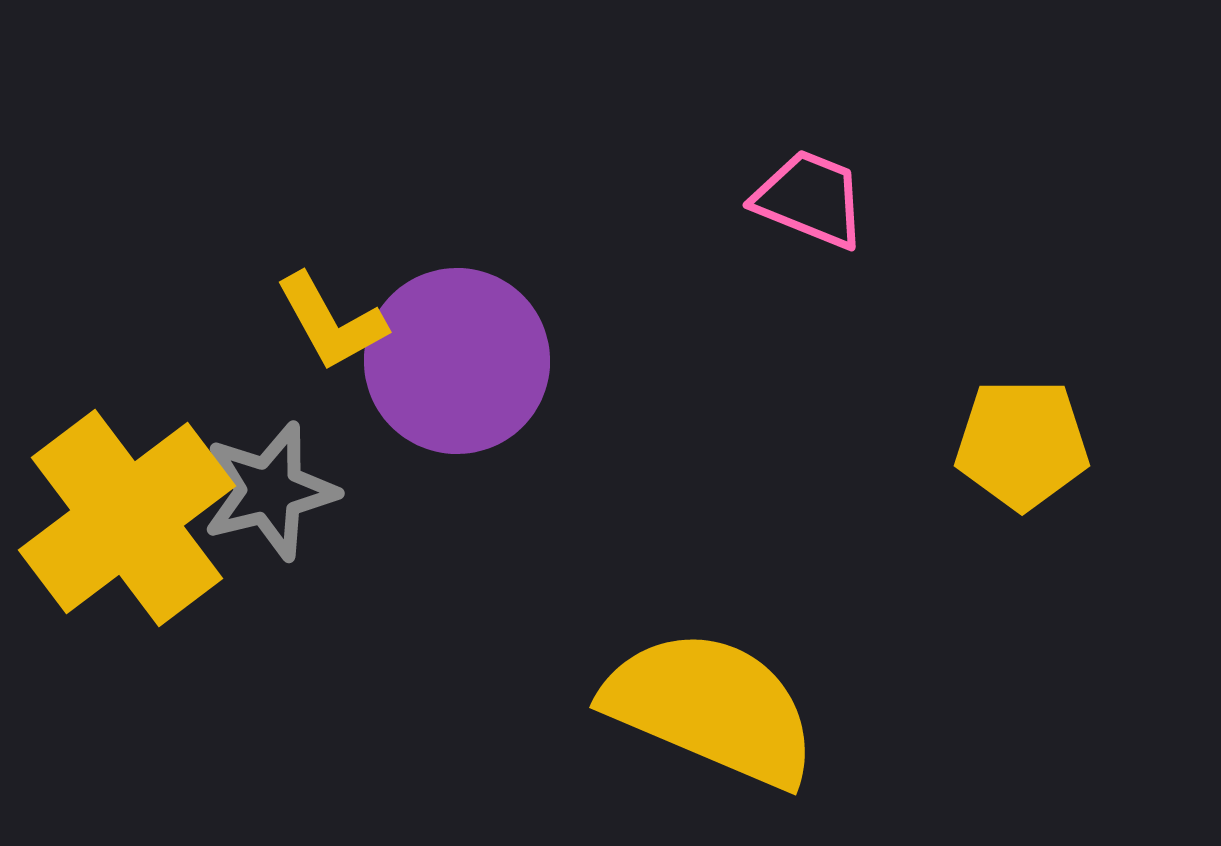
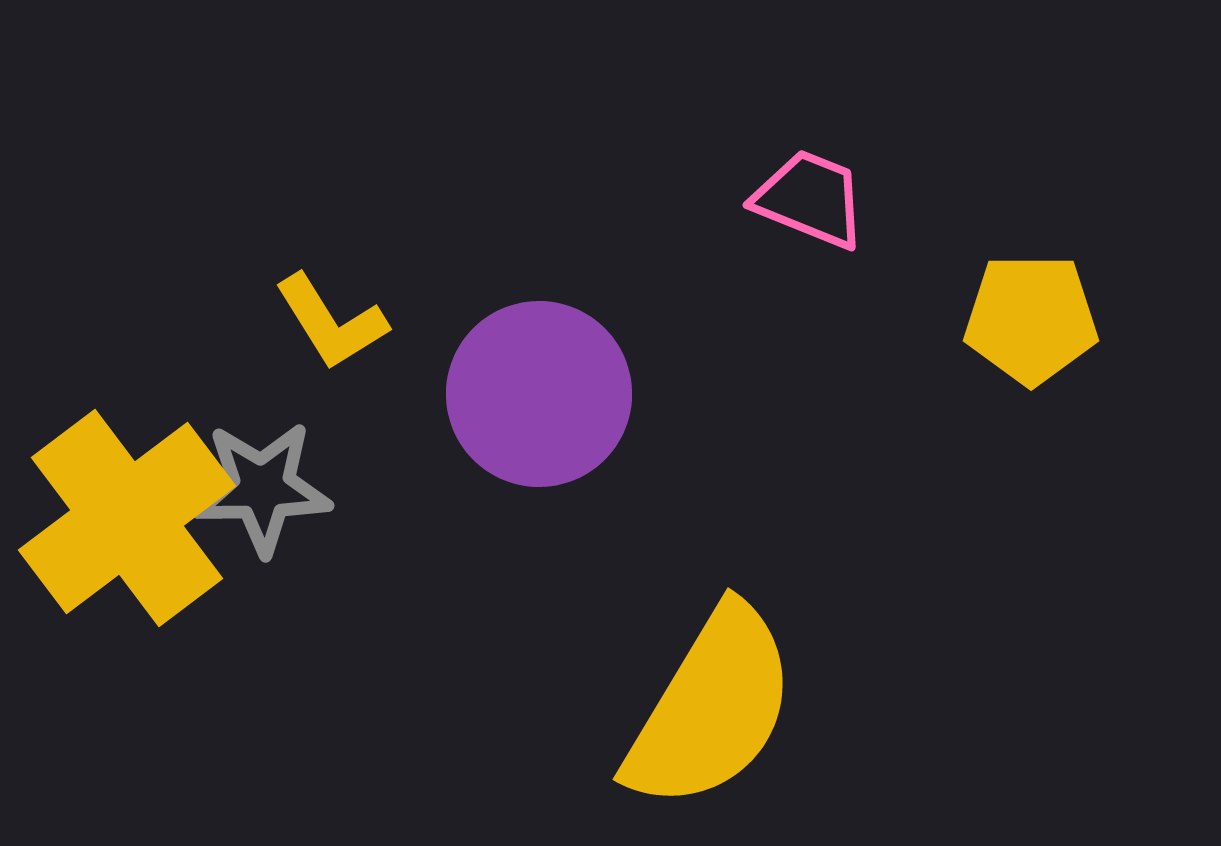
yellow L-shape: rotated 3 degrees counterclockwise
purple circle: moved 82 px right, 33 px down
yellow pentagon: moved 9 px right, 125 px up
gray star: moved 8 px left, 3 px up; rotated 13 degrees clockwise
yellow semicircle: rotated 98 degrees clockwise
